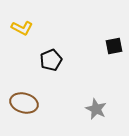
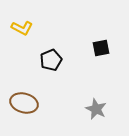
black square: moved 13 px left, 2 px down
